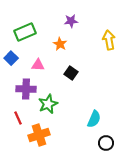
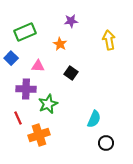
pink triangle: moved 1 px down
